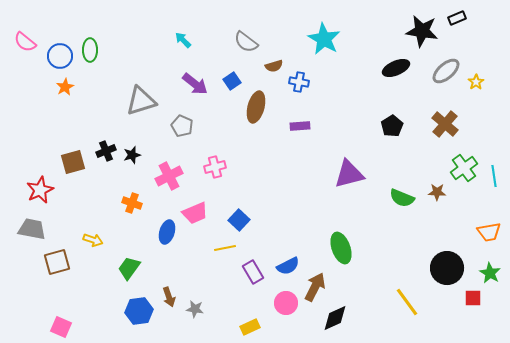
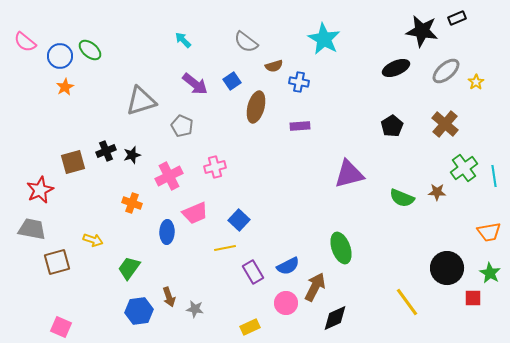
green ellipse at (90, 50): rotated 50 degrees counterclockwise
blue ellipse at (167, 232): rotated 15 degrees counterclockwise
